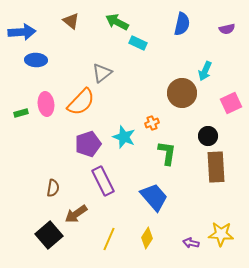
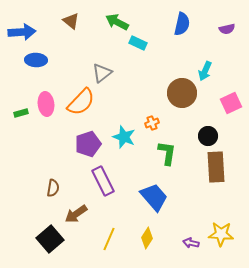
black square: moved 1 px right, 4 px down
